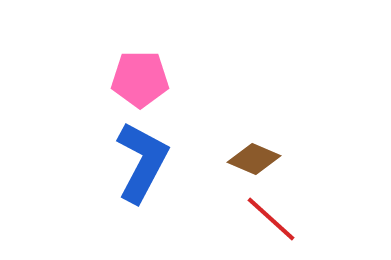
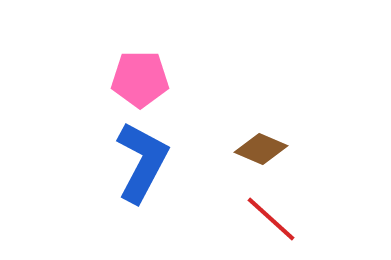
brown diamond: moved 7 px right, 10 px up
